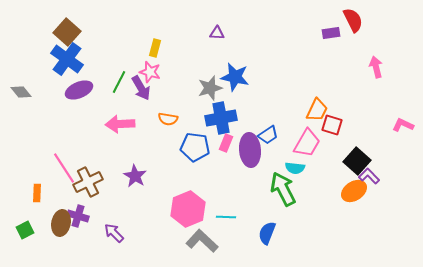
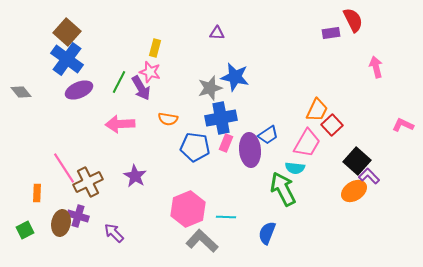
red square at (332, 125): rotated 30 degrees clockwise
